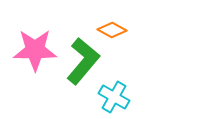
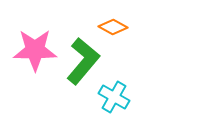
orange diamond: moved 1 px right, 3 px up
